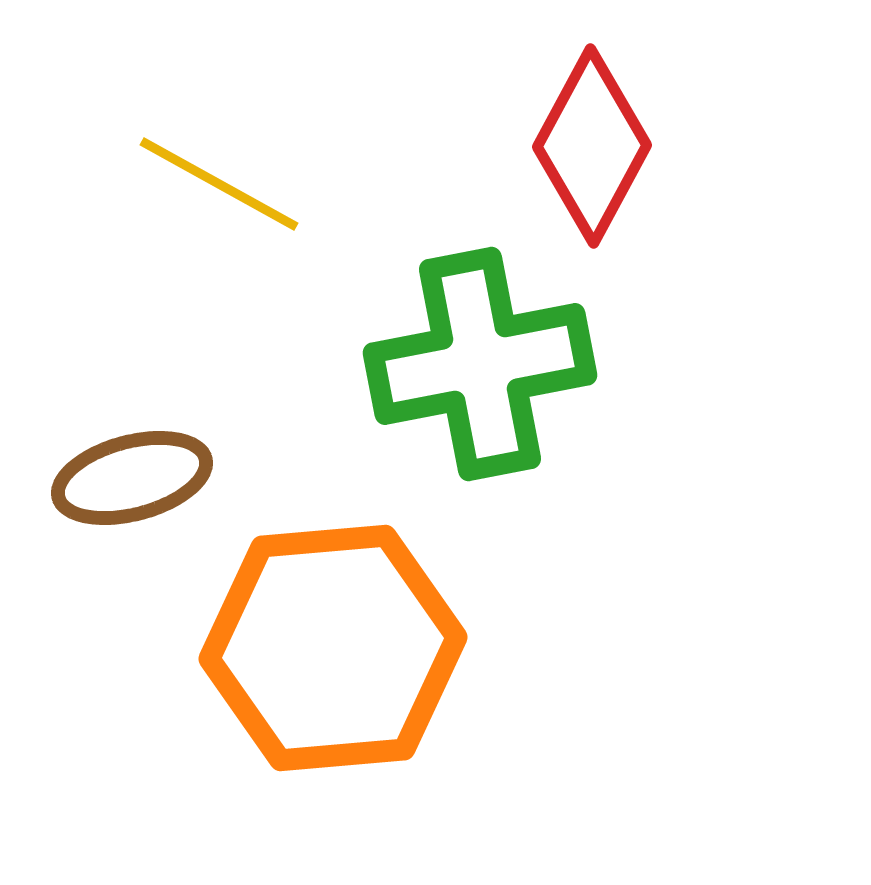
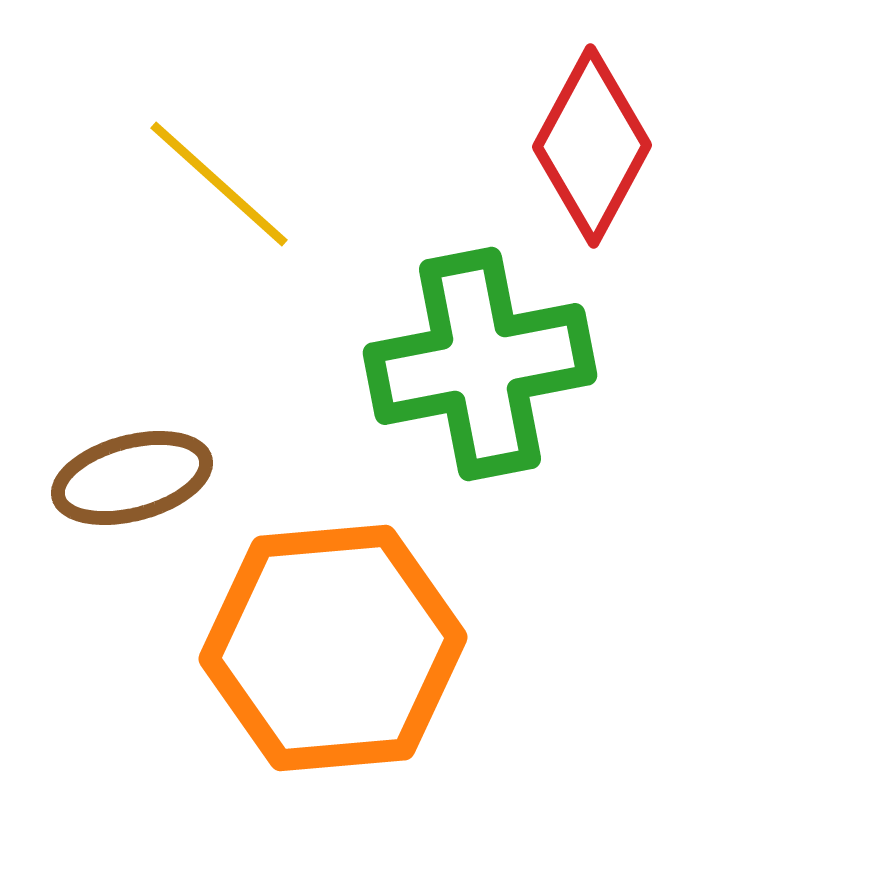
yellow line: rotated 13 degrees clockwise
